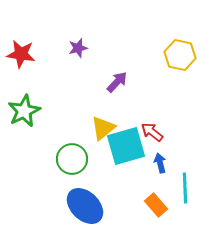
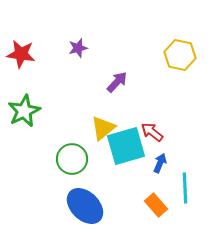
blue arrow: rotated 36 degrees clockwise
